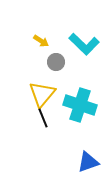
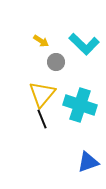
black line: moved 1 px left, 1 px down
